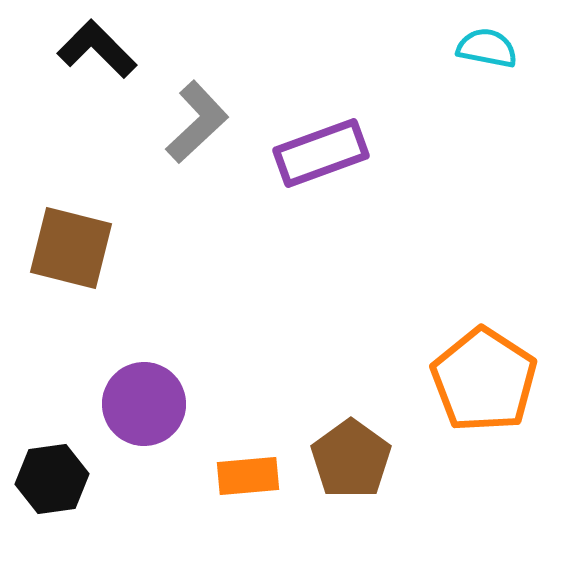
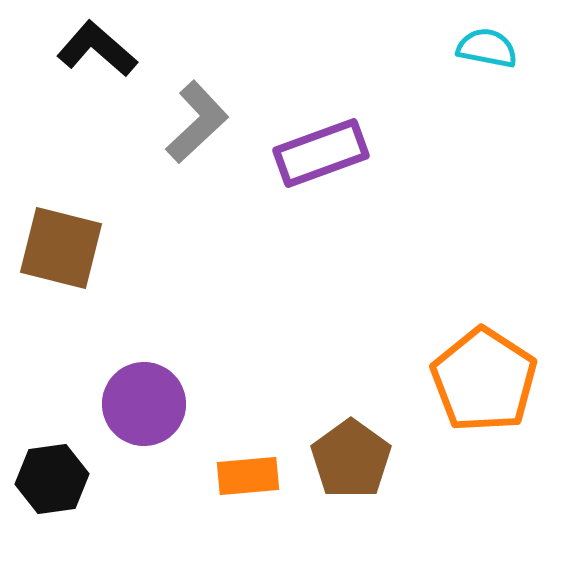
black L-shape: rotated 4 degrees counterclockwise
brown square: moved 10 px left
